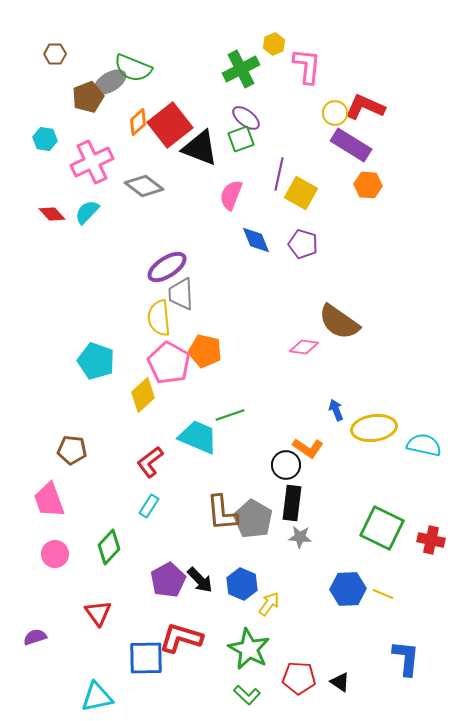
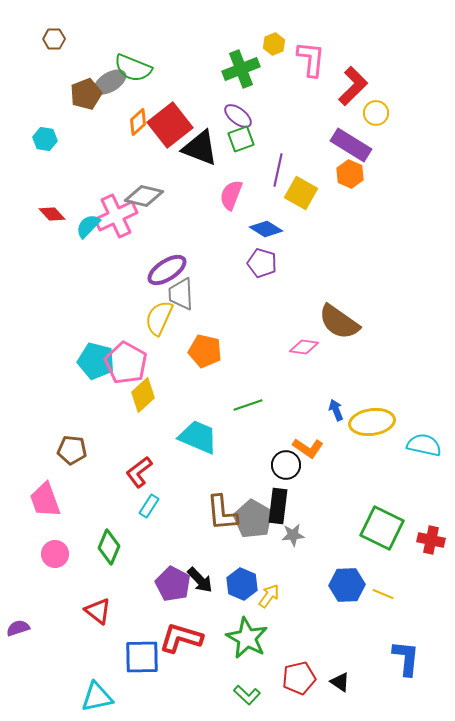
brown hexagon at (55, 54): moved 1 px left, 15 px up
pink L-shape at (307, 66): moved 4 px right, 7 px up
green cross at (241, 69): rotated 6 degrees clockwise
brown pentagon at (88, 97): moved 2 px left, 3 px up
red L-shape at (365, 107): moved 12 px left, 21 px up; rotated 111 degrees clockwise
yellow circle at (335, 113): moved 41 px right
purple ellipse at (246, 118): moved 8 px left, 2 px up
pink cross at (92, 162): moved 24 px right, 54 px down
purple line at (279, 174): moved 1 px left, 4 px up
orange hexagon at (368, 185): moved 18 px left, 11 px up; rotated 20 degrees clockwise
gray diamond at (144, 186): moved 10 px down; rotated 24 degrees counterclockwise
cyan semicircle at (87, 212): moved 1 px right, 14 px down
blue diamond at (256, 240): moved 10 px right, 11 px up; rotated 36 degrees counterclockwise
purple pentagon at (303, 244): moved 41 px left, 19 px down
purple ellipse at (167, 267): moved 3 px down
yellow semicircle at (159, 318): rotated 30 degrees clockwise
cyan pentagon at (96, 361): rotated 6 degrees counterclockwise
pink pentagon at (169, 363): moved 43 px left
green line at (230, 415): moved 18 px right, 10 px up
yellow ellipse at (374, 428): moved 2 px left, 6 px up
red L-shape at (150, 462): moved 11 px left, 10 px down
pink trapezoid at (49, 500): moved 4 px left
black rectangle at (292, 503): moved 14 px left, 3 px down
gray star at (300, 537): moved 7 px left, 2 px up; rotated 10 degrees counterclockwise
green diamond at (109, 547): rotated 20 degrees counterclockwise
purple pentagon at (168, 580): moved 5 px right, 4 px down; rotated 16 degrees counterclockwise
blue hexagon at (348, 589): moved 1 px left, 4 px up
yellow arrow at (269, 604): moved 8 px up
red triangle at (98, 613): moved 2 px up; rotated 16 degrees counterclockwise
purple semicircle at (35, 637): moved 17 px left, 9 px up
green star at (249, 649): moved 2 px left, 11 px up
blue square at (146, 658): moved 4 px left, 1 px up
red pentagon at (299, 678): rotated 16 degrees counterclockwise
